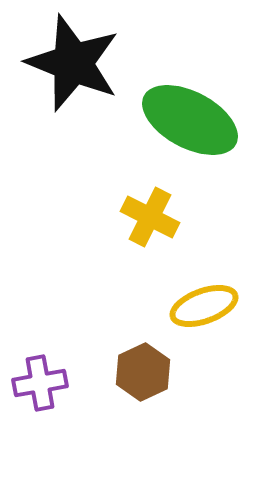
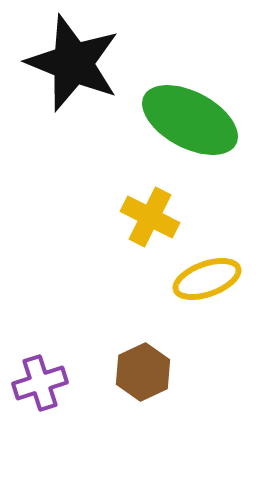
yellow ellipse: moved 3 px right, 27 px up
purple cross: rotated 8 degrees counterclockwise
